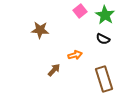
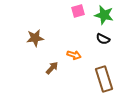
pink square: moved 2 px left; rotated 24 degrees clockwise
green star: moved 1 px left; rotated 18 degrees counterclockwise
brown star: moved 5 px left, 8 px down; rotated 12 degrees counterclockwise
orange arrow: moved 1 px left; rotated 32 degrees clockwise
brown arrow: moved 2 px left, 2 px up
